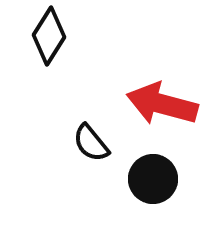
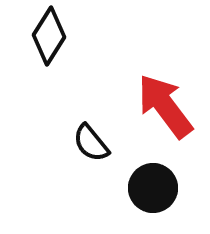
red arrow: moved 3 px right, 2 px down; rotated 38 degrees clockwise
black circle: moved 9 px down
